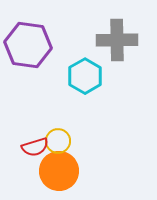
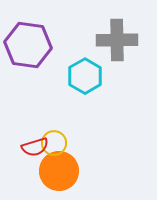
yellow circle: moved 4 px left, 2 px down
